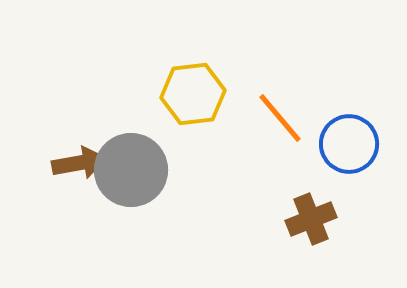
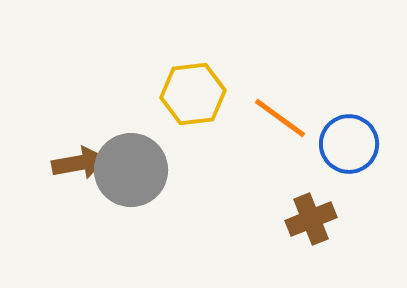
orange line: rotated 14 degrees counterclockwise
